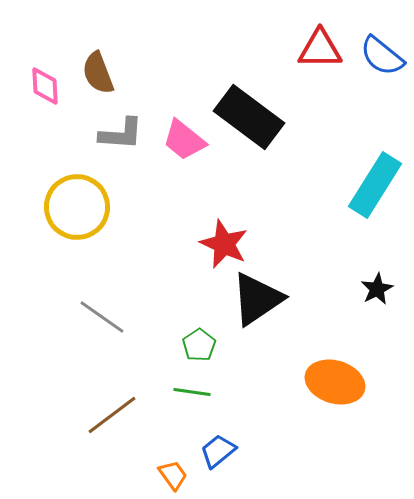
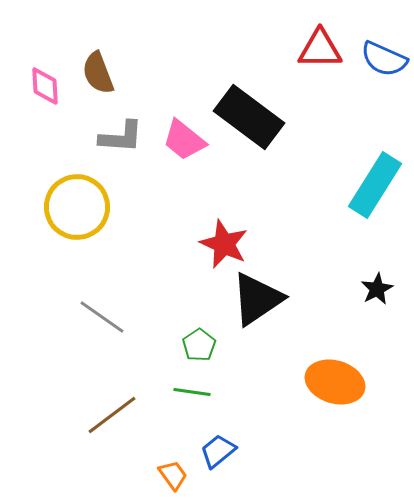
blue semicircle: moved 2 px right, 3 px down; rotated 15 degrees counterclockwise
gray L-shape: moved 3 px down
